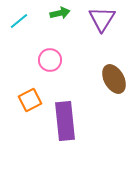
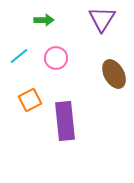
green arrow: moved 16 px left, 7 px down; rotated 12 degrees clockwise
cyan line: moved 35 px down
pink circle: moved 6 px right, 2 px up
brown ellipse: moved 5 px up
